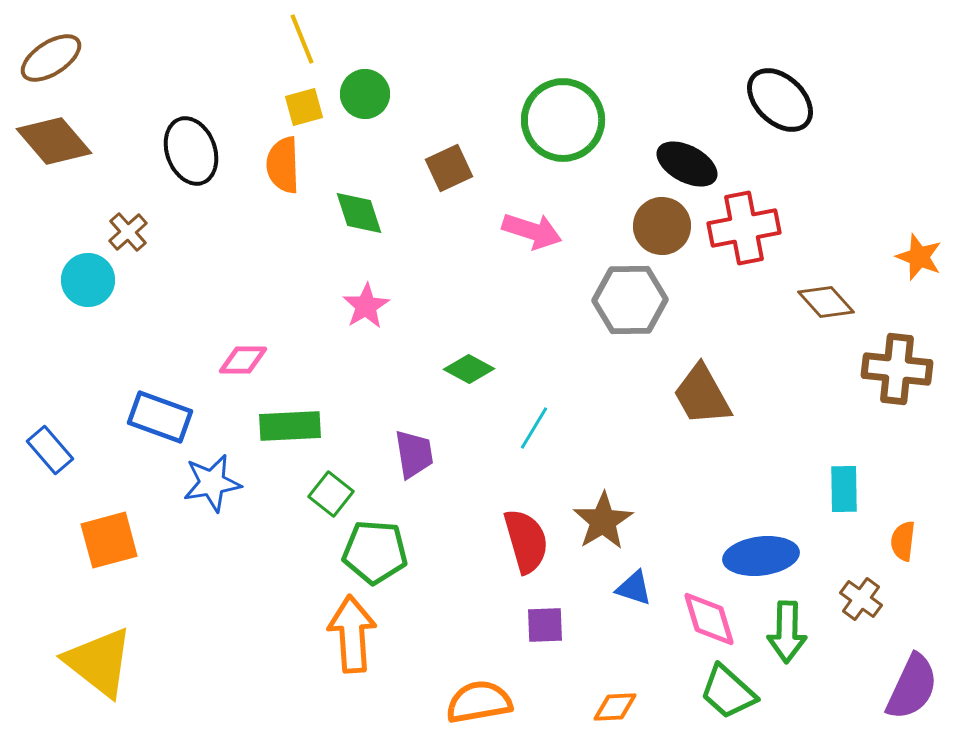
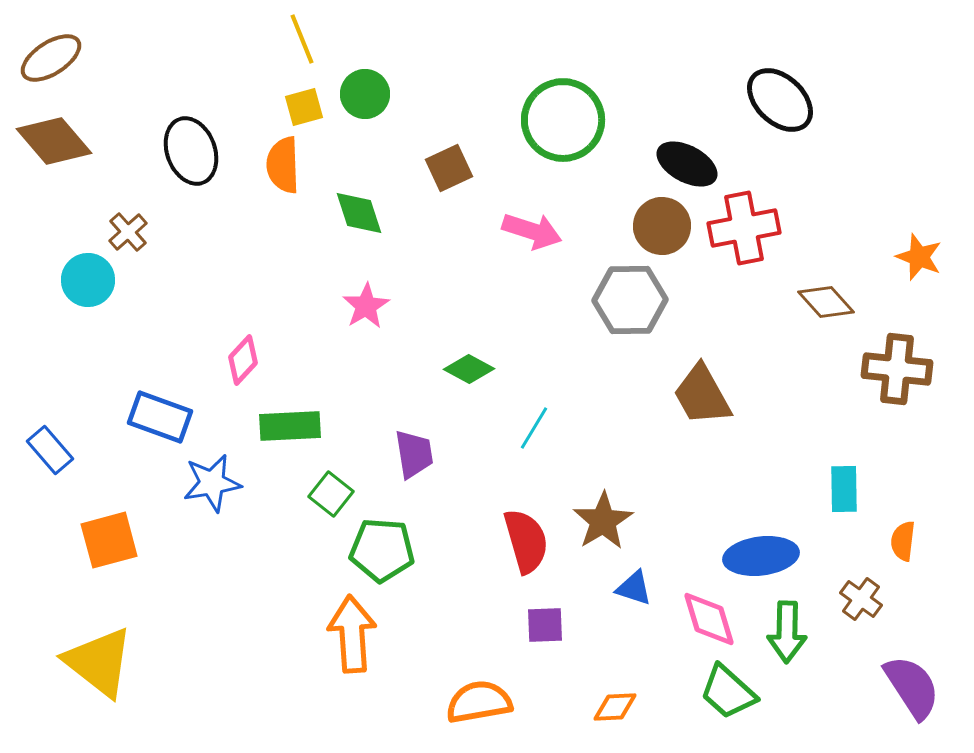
pink diamond at (243, 360): rotated 48 degrees counterclockwise
green pentagon at (375, 552): moved 7 px right, 2 px up
purple semicircle at (912, 687): rotated 58 degrees counterclockwise
